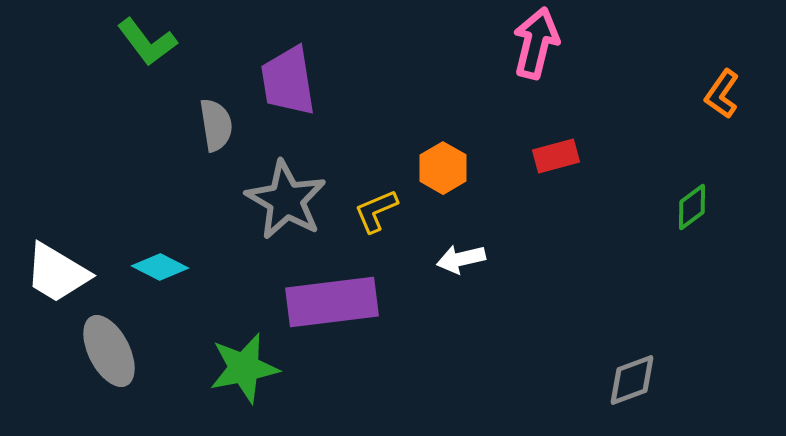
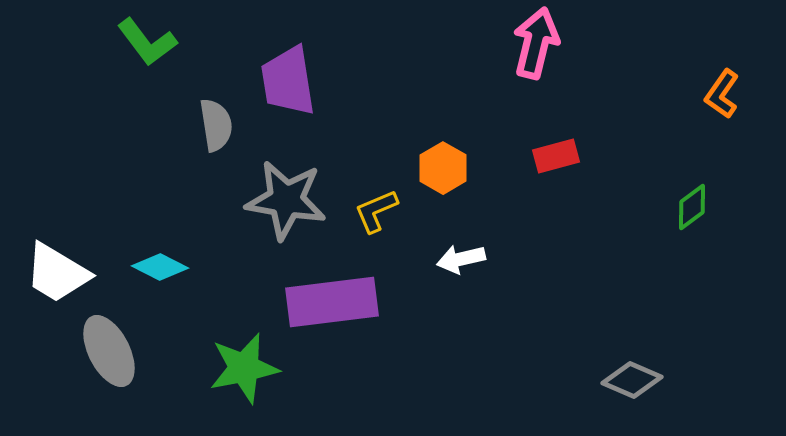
gray star: rotated 20 degrees counterclockwise
gray diamond: rotated 44 degrees clockwise
